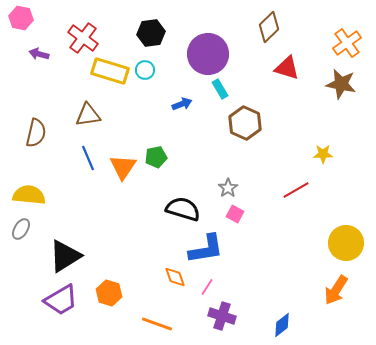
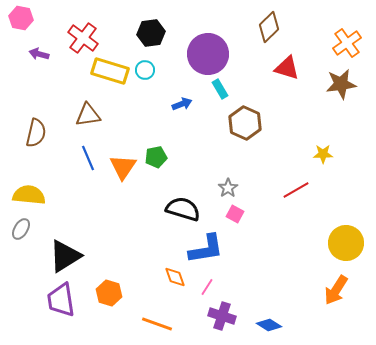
brown star: rotated 20 degrees counterclockwise
purple trapezoid: rotated 111 degrees clockwise
blue diamond: moved 13 px left; rotated 70 degrees clockwise
